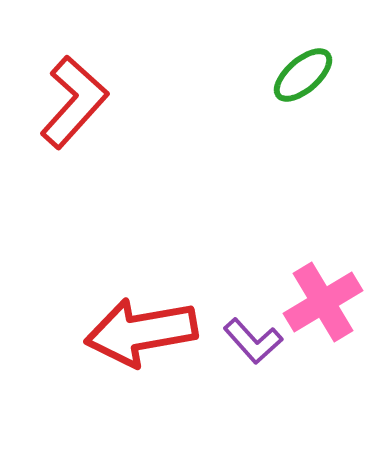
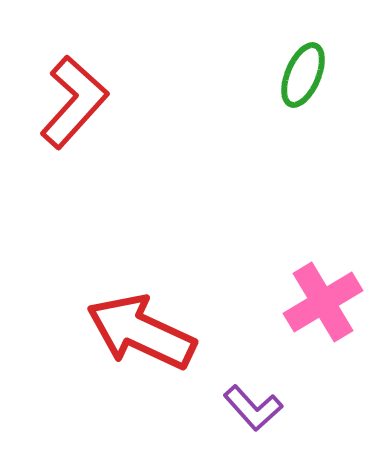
green ellipse: rotated 26 degrees counterclockwise
red arrow: rotated 35 degrees clockwise
purple L-shape: moved 67 px down
